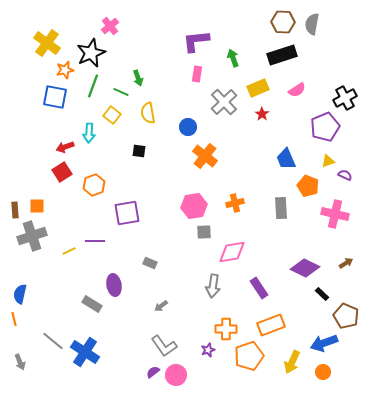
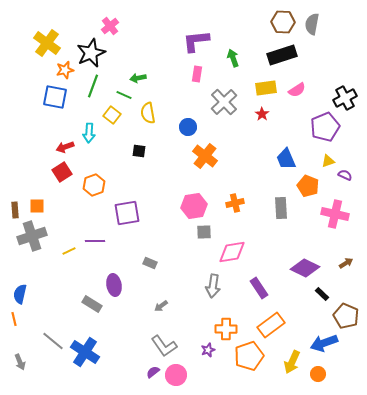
green arrow at (138, 78): rotated 98 degrees clockwise
yellow rectangle at (258, 88): moved 8 px right; rotated 15 degrees clockwise
green line at (121, 92): moved 3 px right, 3 px down
orange rectangle at (271, 325): rotated 16 degrees counterclockwise
orange circle at (323, 372): moved 5 px left, 2 px down
